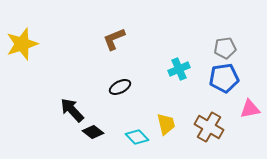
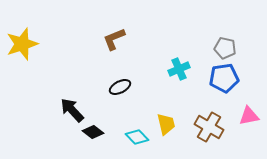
gray pentagon: rotated 20 degrees clockwise
pink triangle: moved 1 px left, 7 px down
